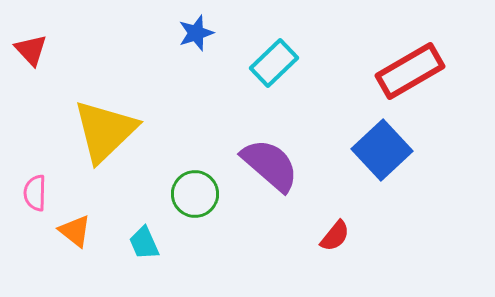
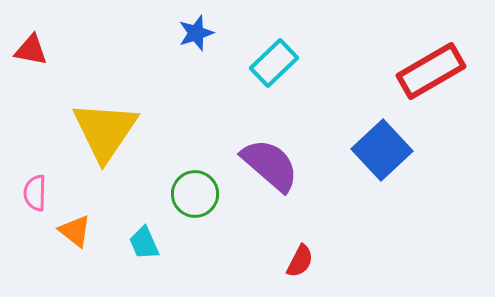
red triangle: rotated 36 degrees counterclockwise
red rectangle: moved 21 px right
yellow triangle: rotated 12 degrees counterclockwise
red semicircle: moved 35 px left, 25 px down; rotated 12 degrees counterclockwise
